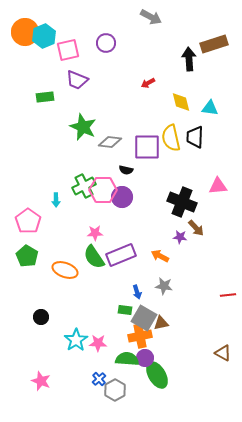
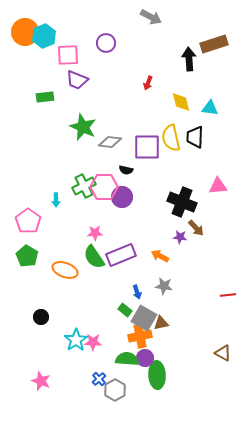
pink square at (68, 50): moved 5 px down; rotated 10 degrees clockwise
red arrow at (148, 83): rotated 40 degrees counterclockwise
pink hexagon at (103, 190): moved 1 px right, 3 px up
green rectangle at (125, 310): rotated 32 degrees clockwise
pink star at (98, 343): moved 5 px left, 1 px up
green ellipse at (157, 375): rotated 28 degrees clockwise
